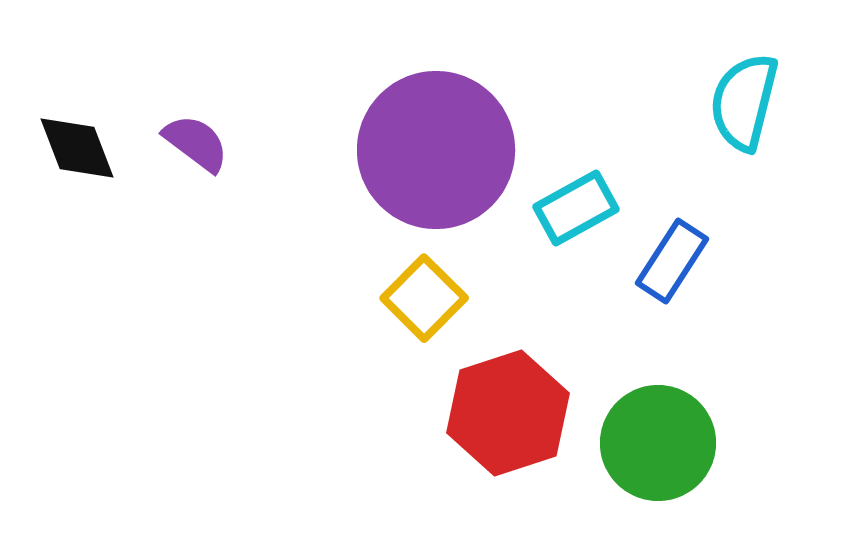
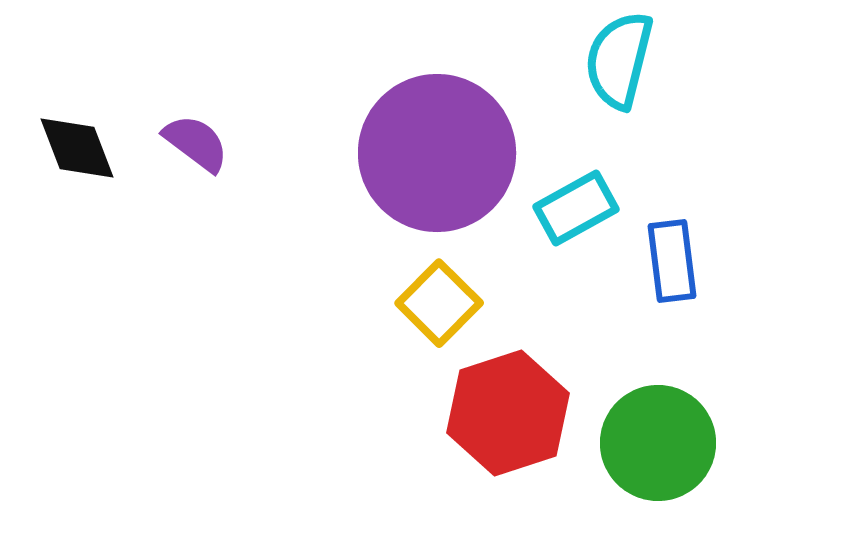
cyan semicircle: moved 125 px left, 42 px up
purple circle: moved 1 px right, 3 px down
blue rectangle: rotated 40 degrees counterclockwise
yellow square: moved 15 px right, 5 px down
